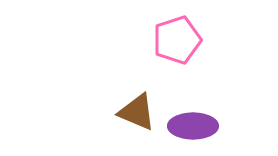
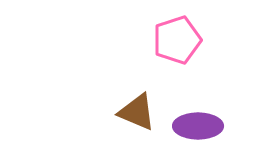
purple ellipse: moved 5 px right
